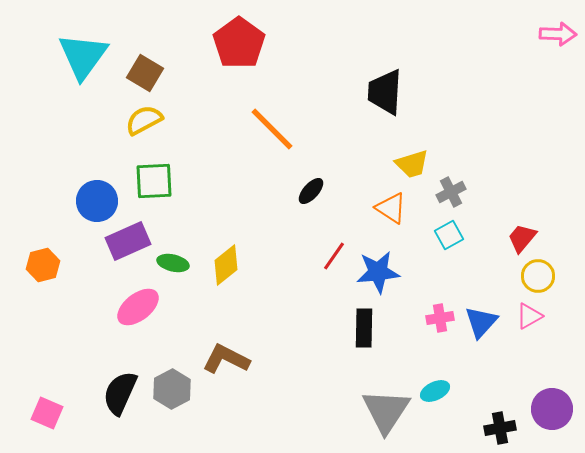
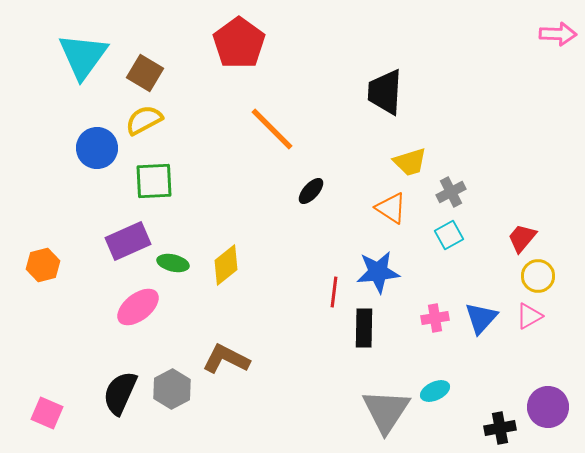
yellow trapezoid: moved 2 px left, 2 px up
blue circle: moved 53 px up
red line: moved 36 px down; rotated 28 degrees counterclockwise
pink cross: moved 5 px left
blue triangle: moved 4 px up
purple circle: moved 4 px left, 2 px up
